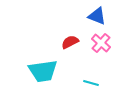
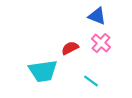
red semicircle: moved 6 px down
cyan line: moved 2 px up; rotated 21 degrees clockwise
